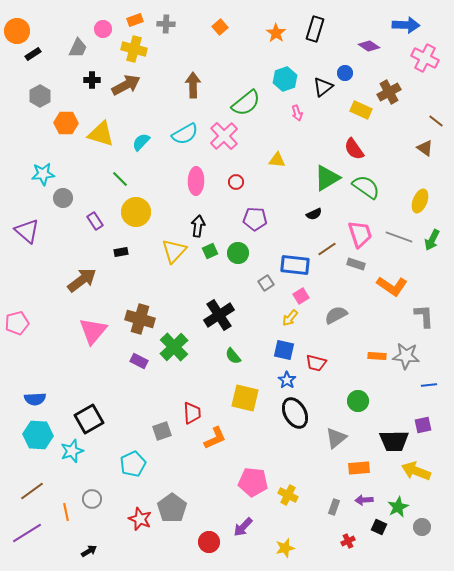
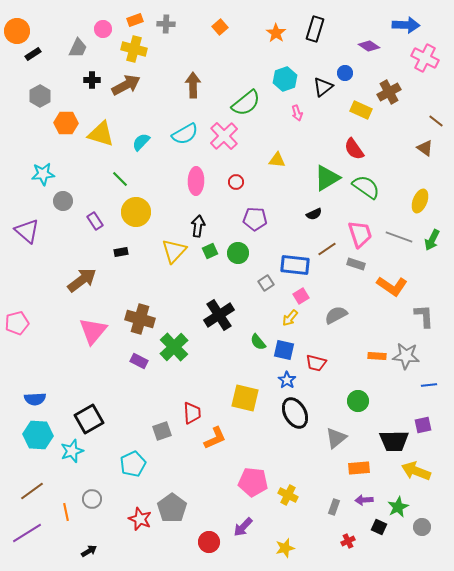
gray circle at (63, 198): moved 3 px down
green semicircle at (233, 356): moved 25 px right, 14 px up
